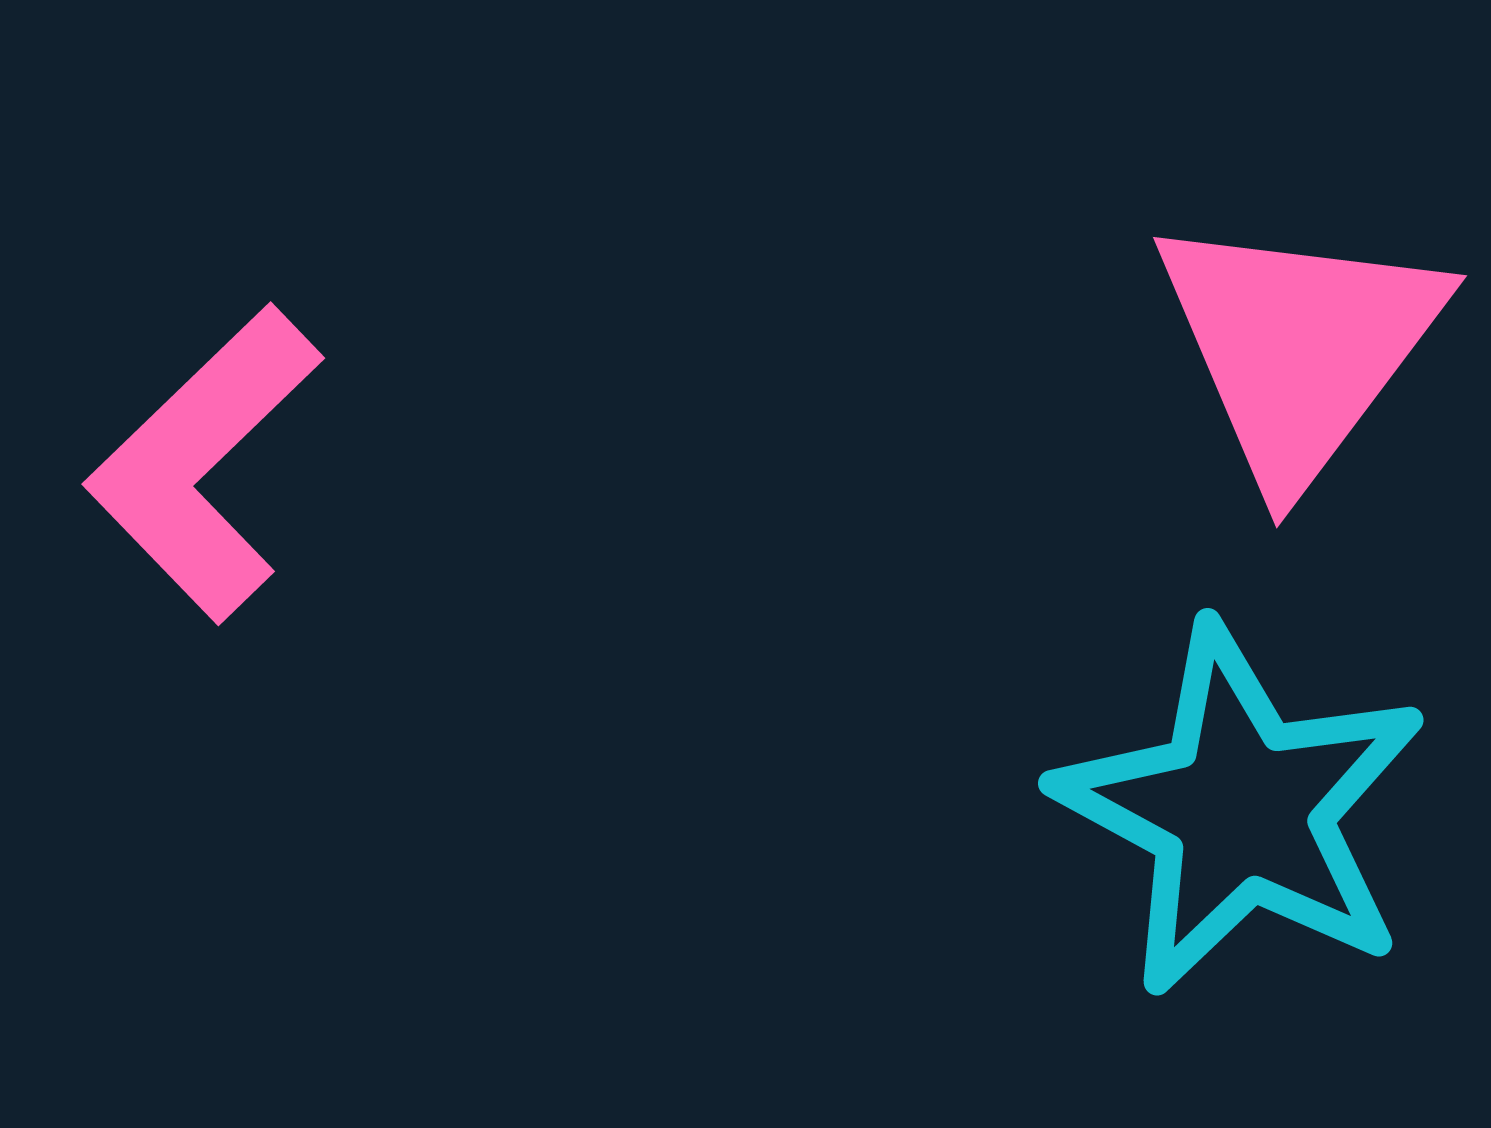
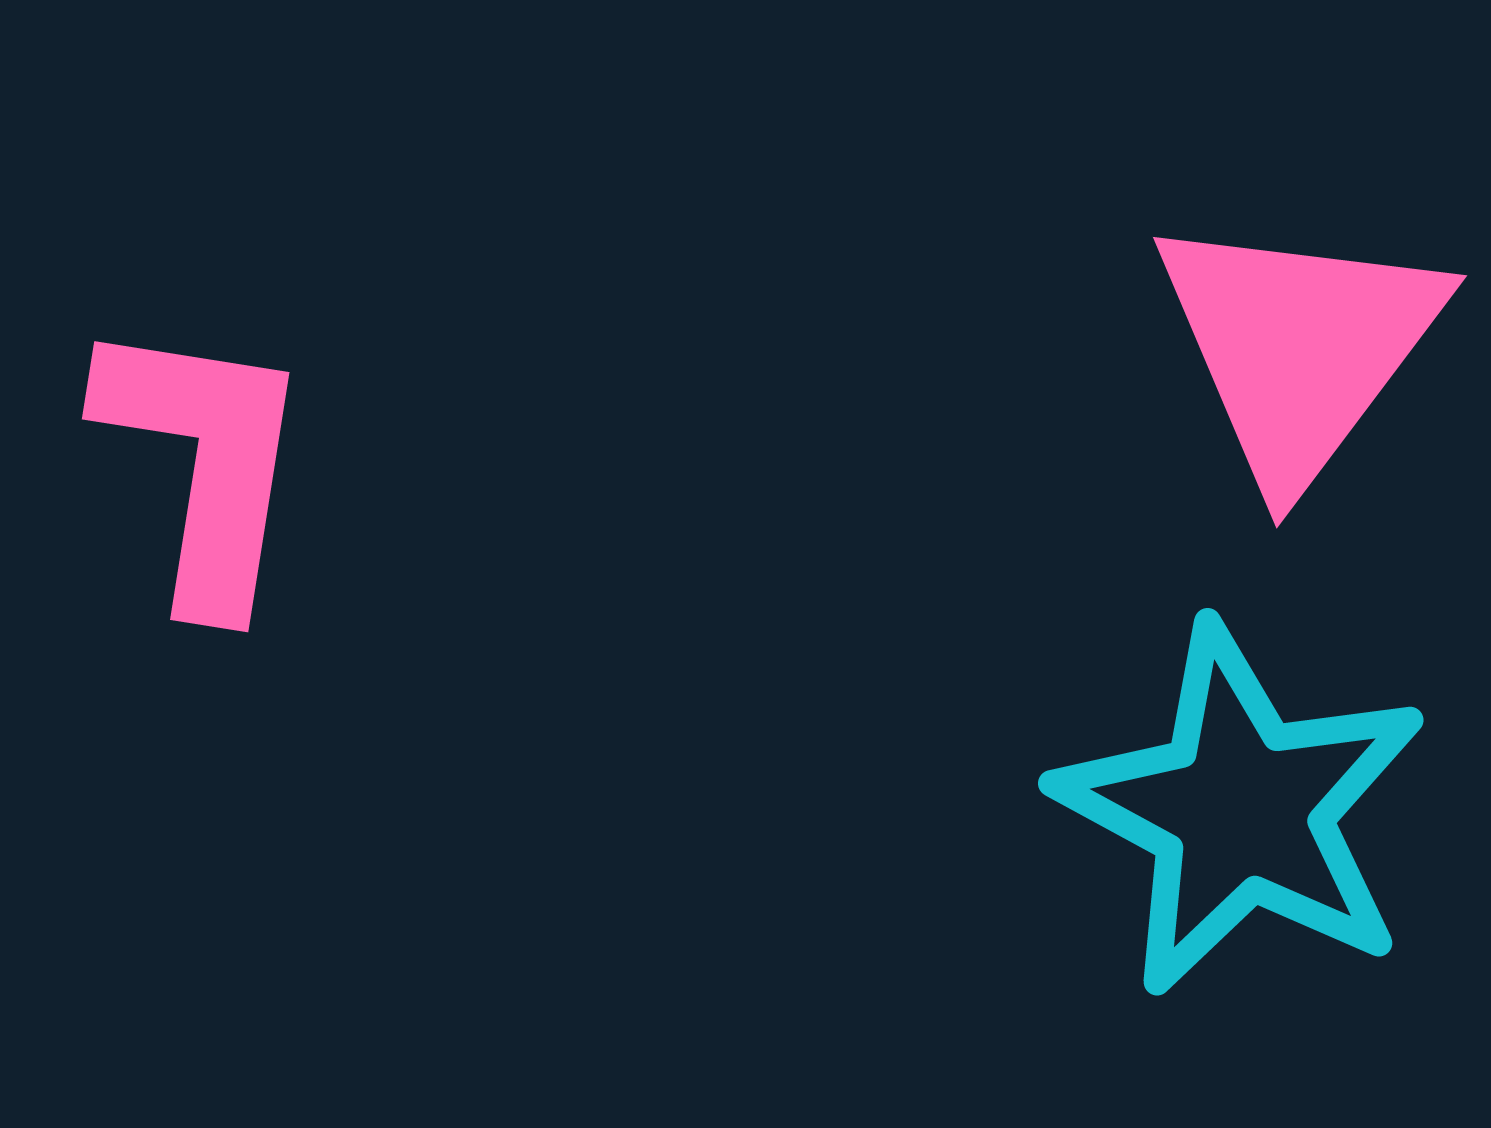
pink L-shape: rotated 143 degrees clockwise
